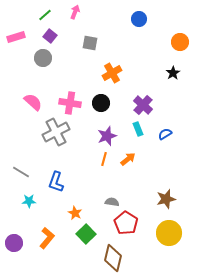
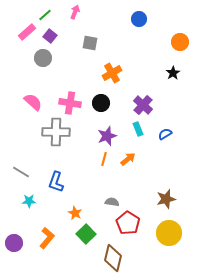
pink rectangle: moved 11 px right, 5 px up; rotated 24 degrees counterclockwise
gray cross: rotated 28 degrees clockwise
red pentagon: moved 2 px right
